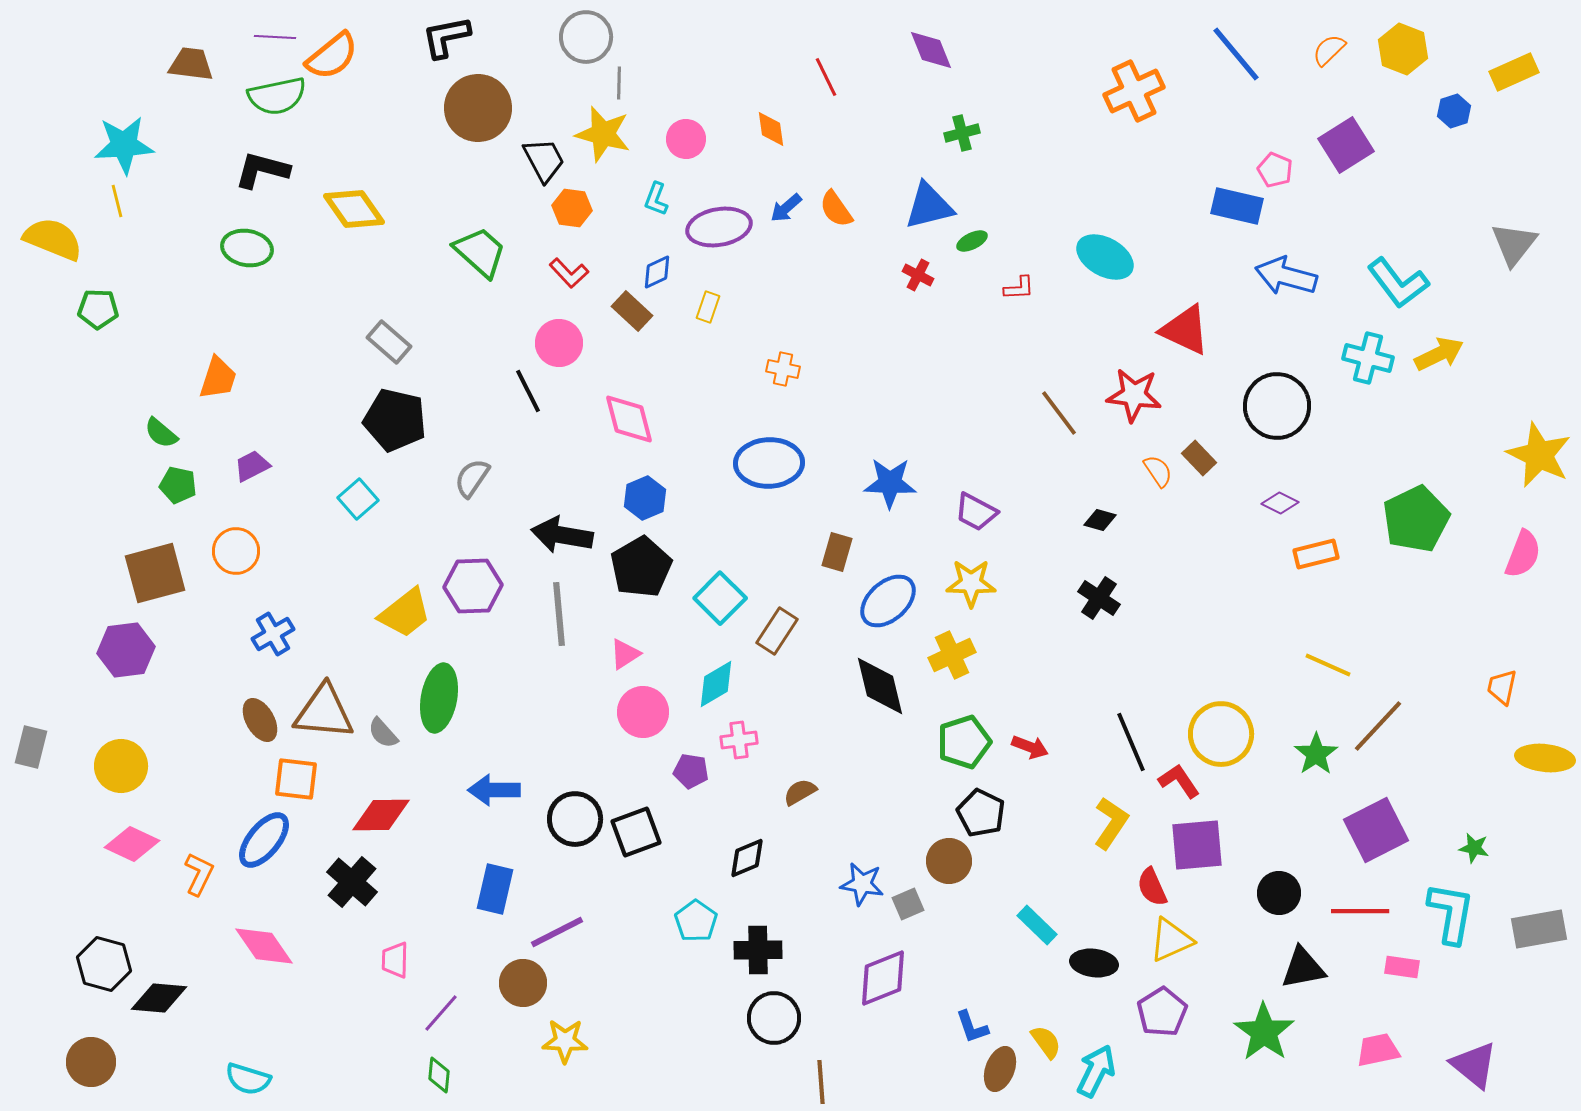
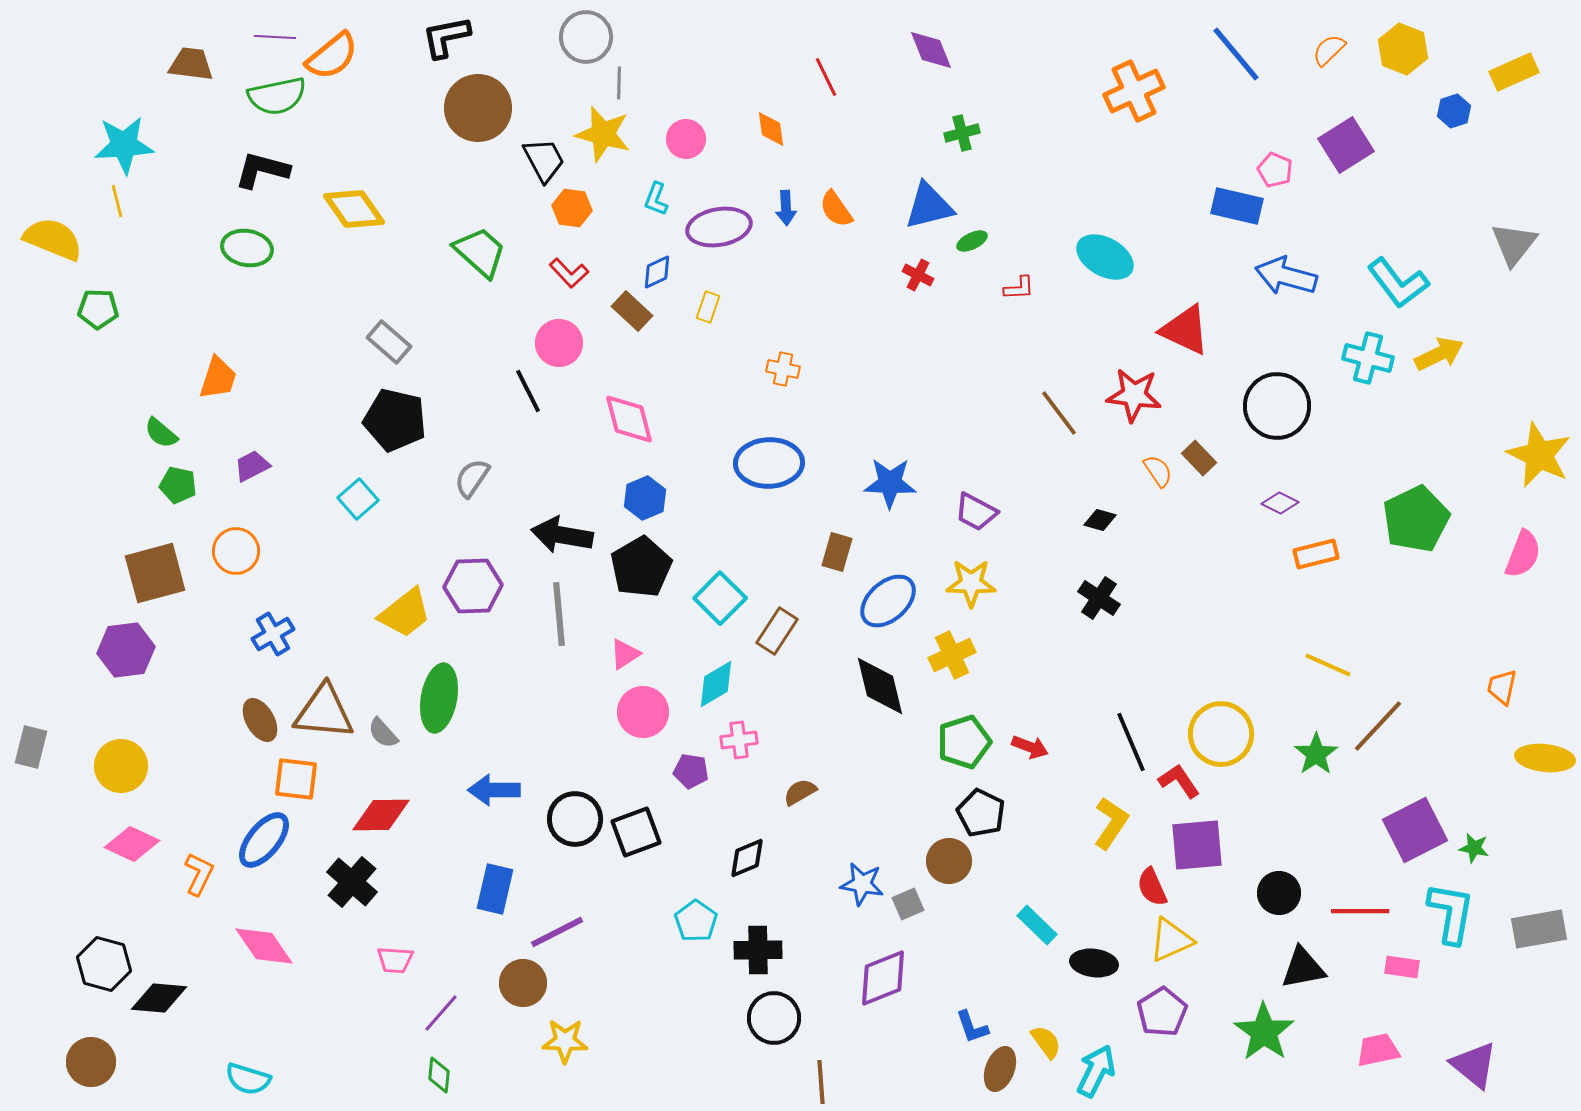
blue arrow at (786, 208): rotated 52 degrees counterclockwise
purple square at (1376, 830): moved 39 px right
pink trapezoid at (395, 960): rotated 87 degrees counterclockwise
